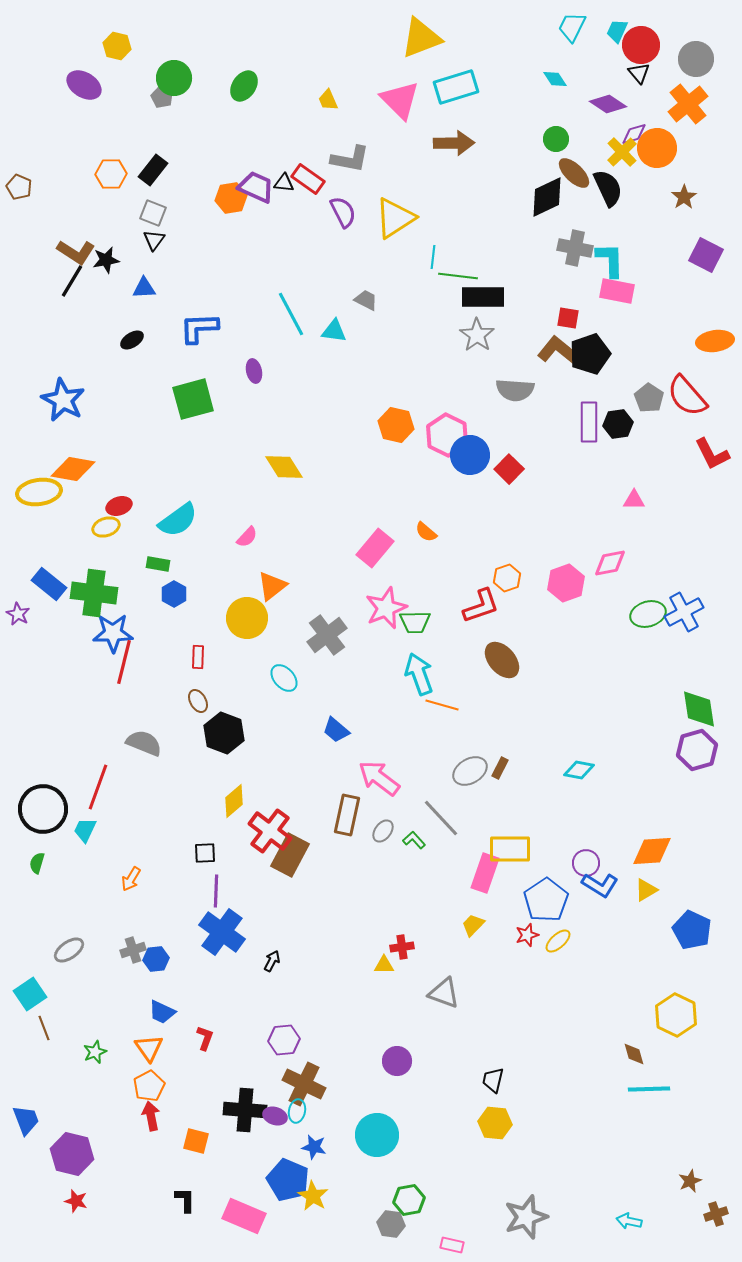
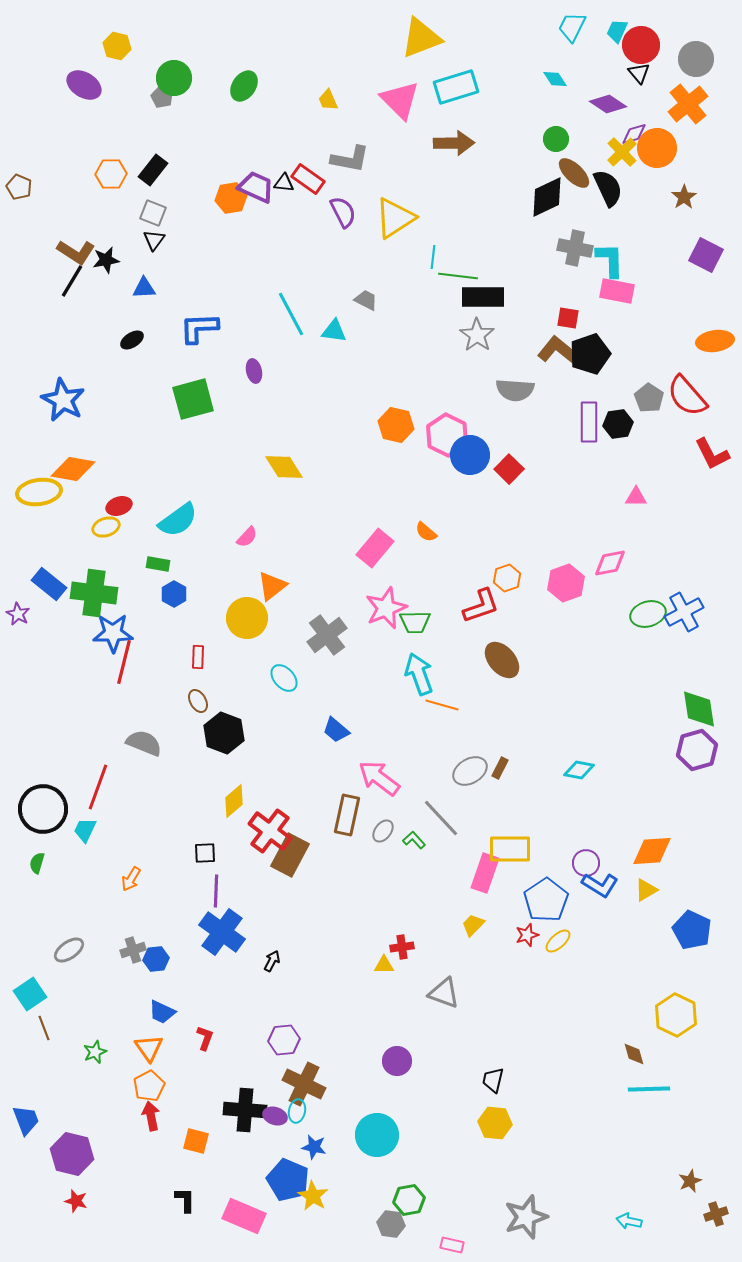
pink triangle at (634, 500): moved 2 px right, 3 px up
